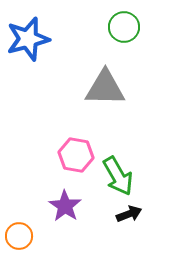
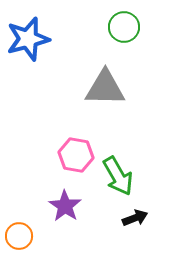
black arrow: moved 6 px right, 4 px down
